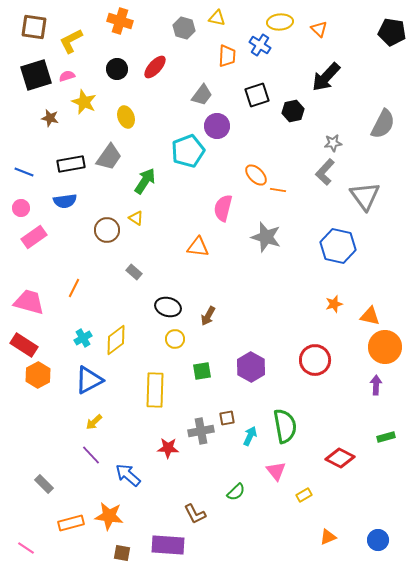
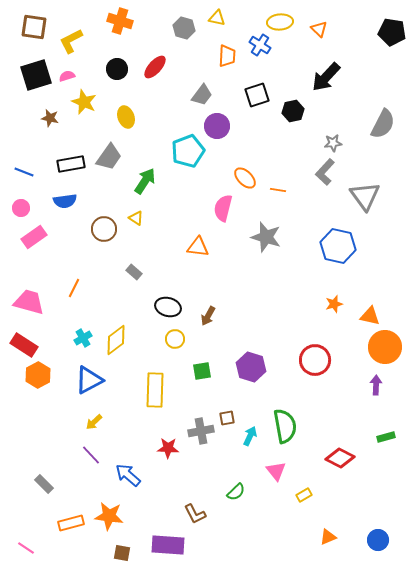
orange ellipse at (256, 175): moved 11 px left, 3 px down
brown circle at (107, 230): moved 3 px left, 1 px up
purple hexagon at (251, 367): rotated 12 degrees counterclockwise
